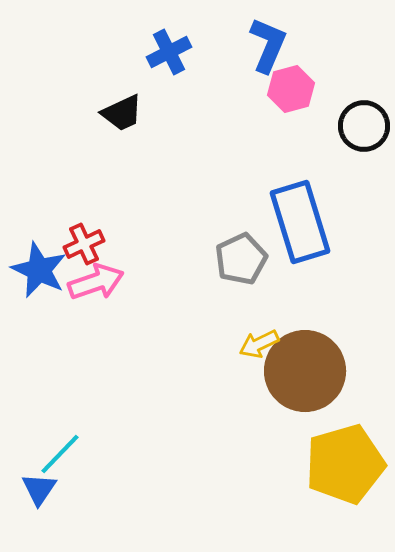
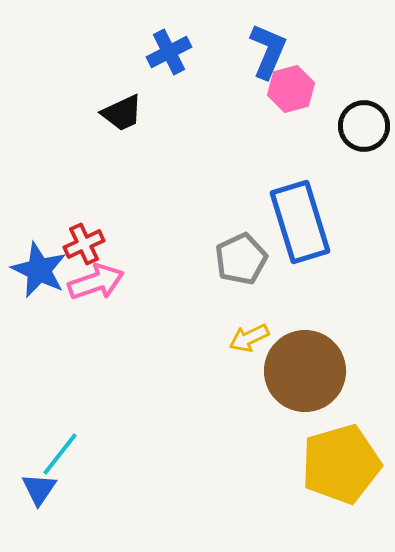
blue L-shape: moved 6 px down
yellow arrow: moved 10 px left, 6 px up
cyan line: rotated 6 degrees counterclockwise
yellow pentagon: moved 4 px left
